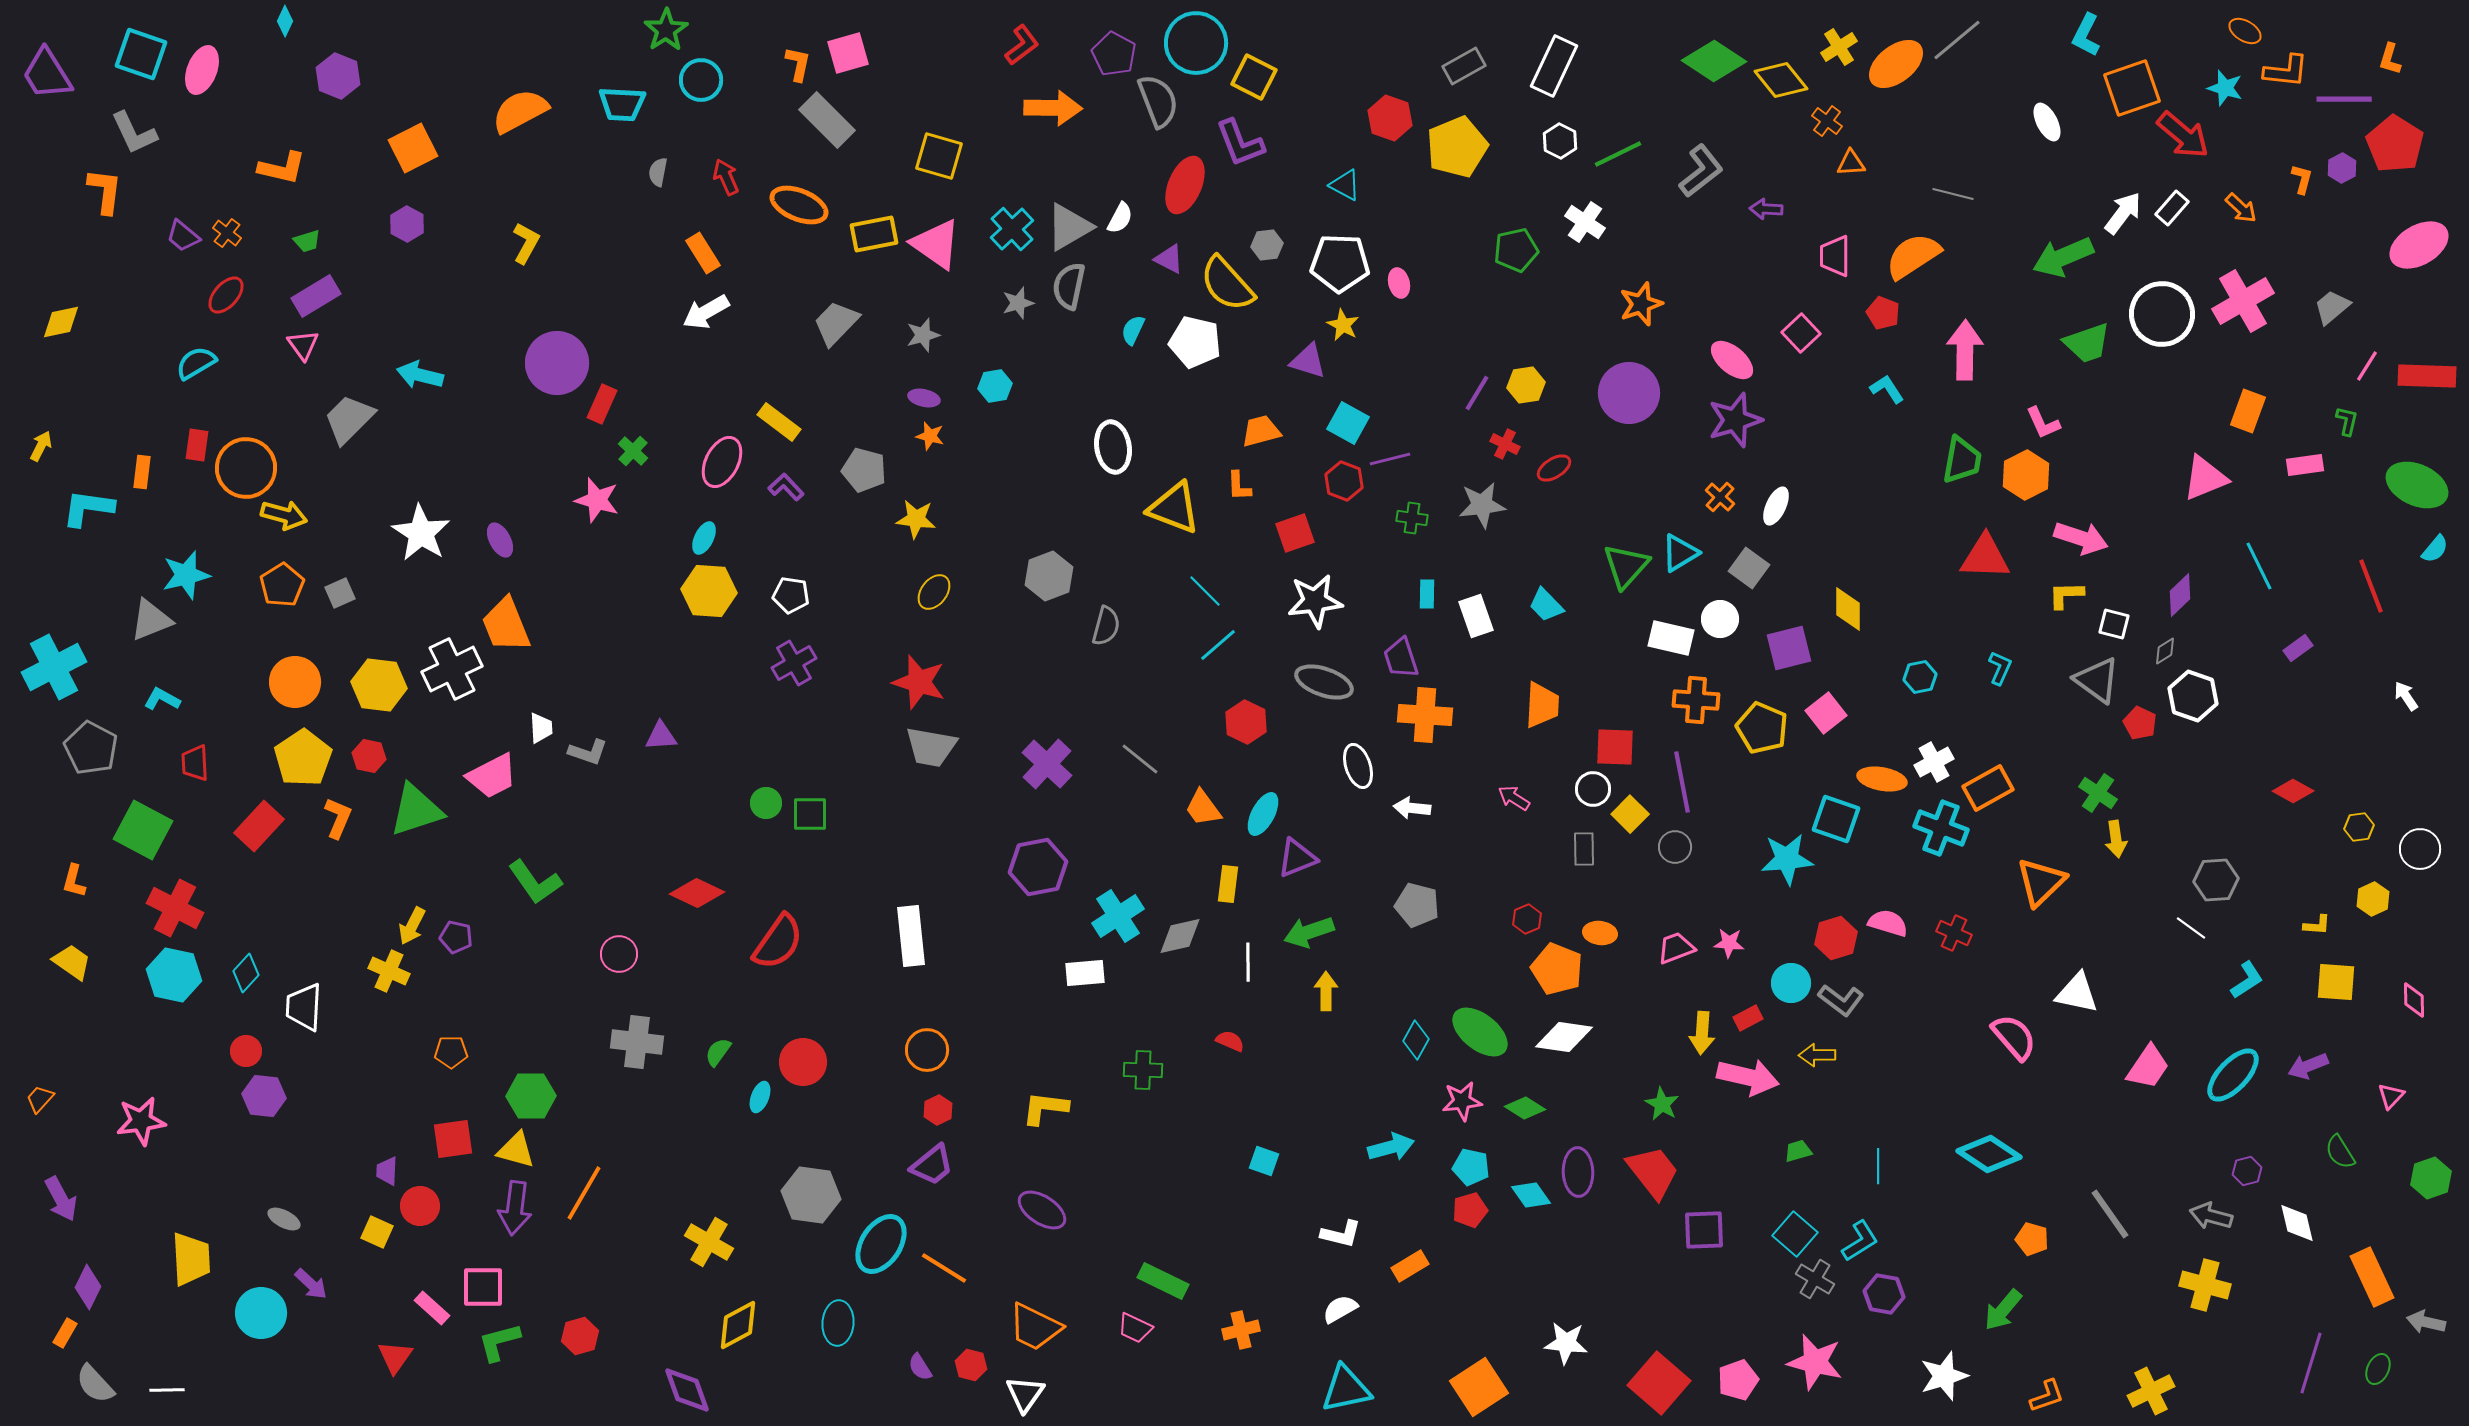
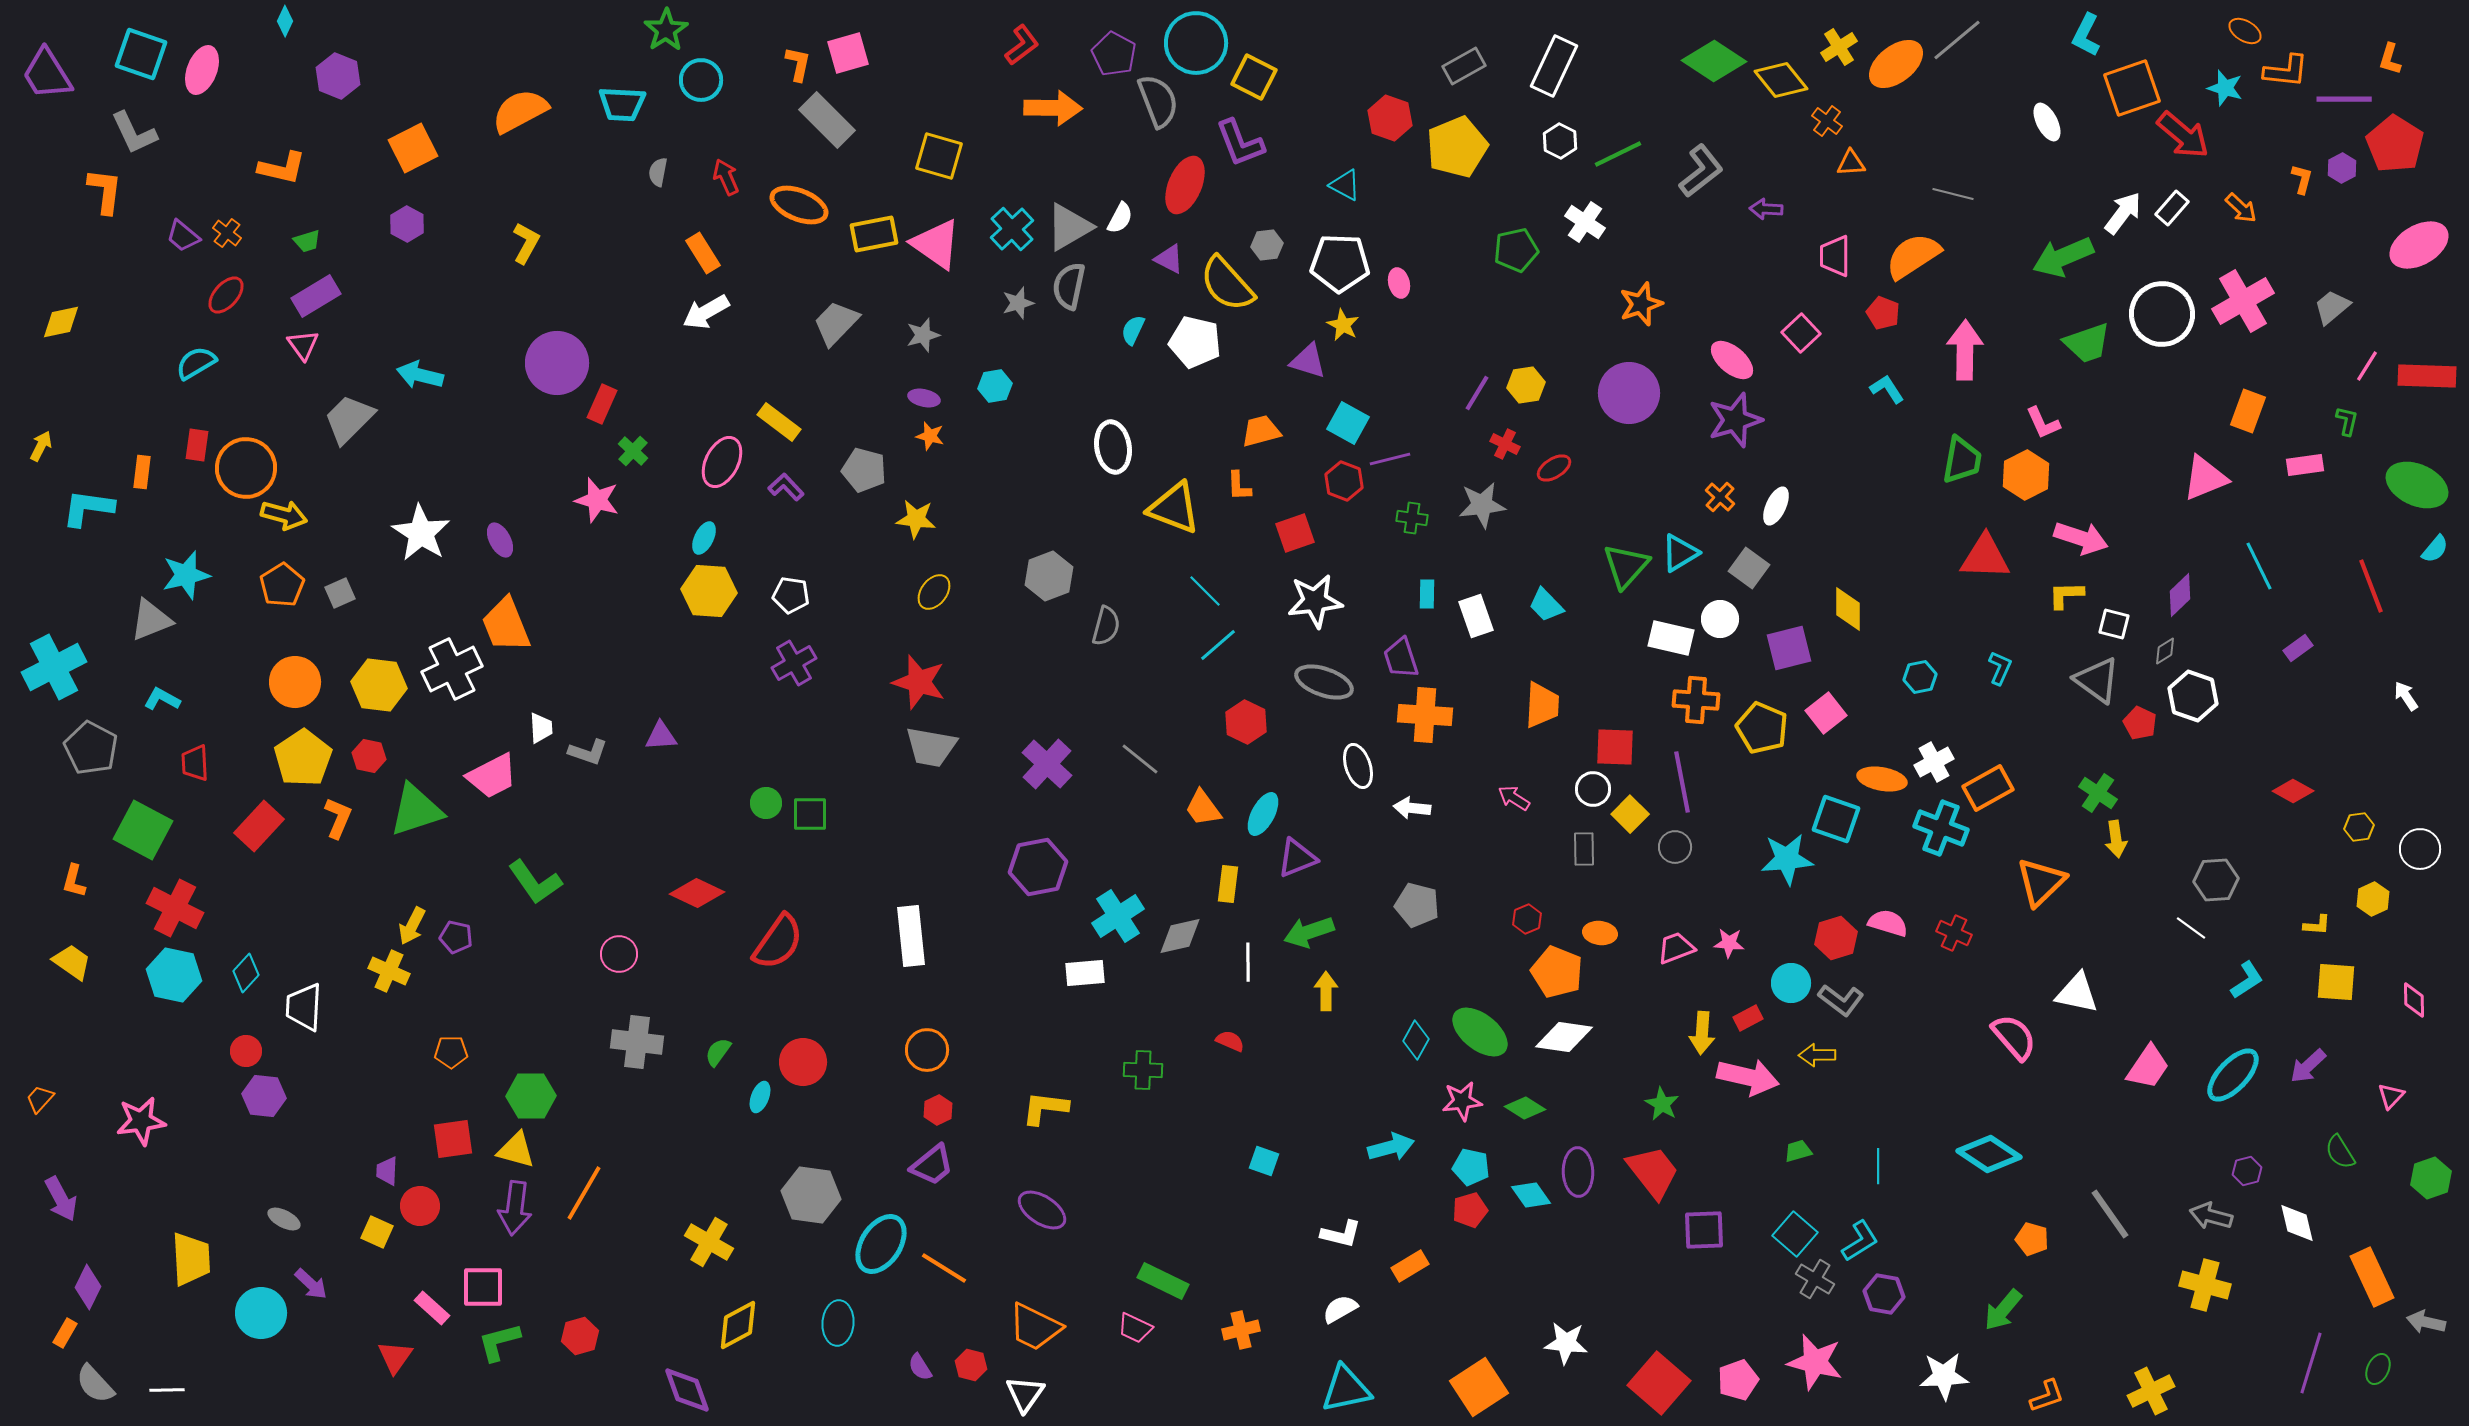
orange pentagon at (1557, 969): moved 3 px down
purple arrow at (2308, 1066): rotated 21 degrees counterclockwise
white star at (1944, 1376): rotated 15 degrees clockwise
